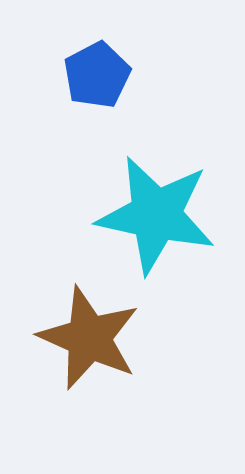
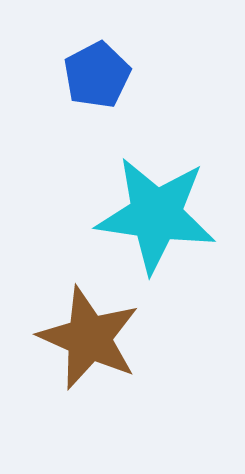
cyan star: rotated 4 degrees counterclockwise
